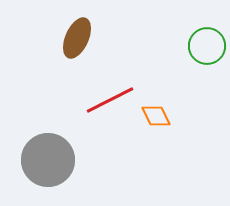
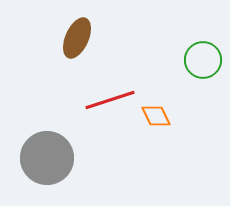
green circle: moved 4 px left, 14 px down
red line: rotated 9 degrees clockwise
gray circle: moved 1 px left, 2 px up
